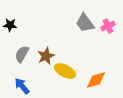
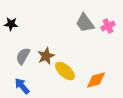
black star: moved 1 px right, 1 px up
gray semicircle: moved 1 px right, 2 px down
yellow ellipse: rotated 15 degrees clockwise
